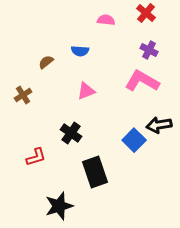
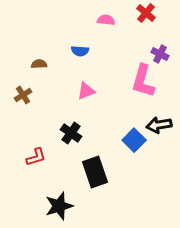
purple cross: moved 11 px right, 4 px down
brown semicircle: moved 7 px left, 2 px down; rotated 35 degrees clockwise
pink L-shape: moved 1 px right; rotated 104 degrees counterclockwise
